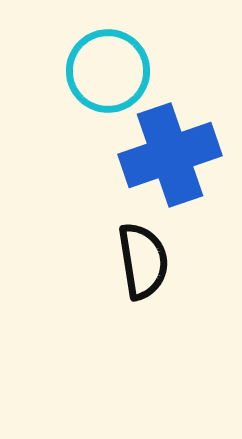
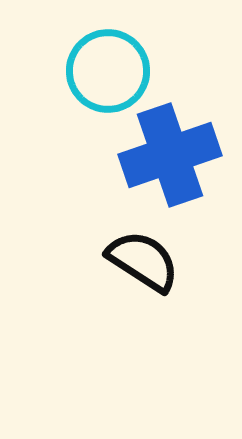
black semicircle: rotated 48 degrees counterclockwise
